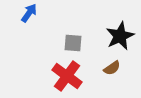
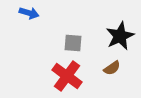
blue arrow: rotated 72 degrees clockwise
